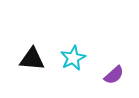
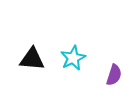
purple semicircle: rotated 30 degrees counterclockwise
